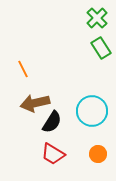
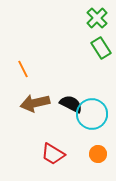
cyan circle: moved 3 px down
black semicircle: moved 19 px right, 18 px up; rotated 95 degrees counterclockwise
